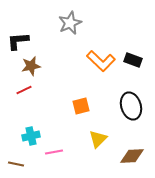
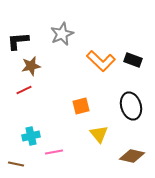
gray star: moved 8 px left, 11 px down
yellow triangle: moved 1 px right, 5 px up; rotated 24 degrees counterclockwise
brown diamond: rotated 15 degrees clockwise
